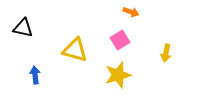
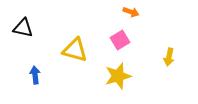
yellow arrow: moved 3 px right, 4 px down
yellow star: moved 1 px down
